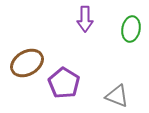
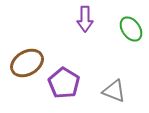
green ellipse: rotated 45 degrees counterclockwise
gray triangle: moved 3 px left, 5 px up
